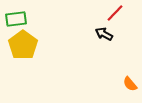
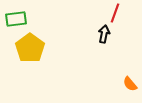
red line: rotated 24 degrees counterclockwise
black arrow: rotated 72 degrees clockwise
yellow pentagon: moved 7 px right, 3 px down
